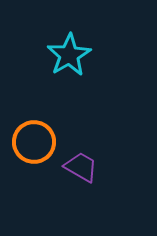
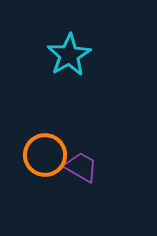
orange circle: moved 11 px right, 13 px down
